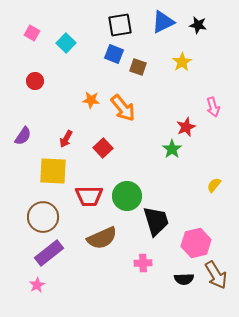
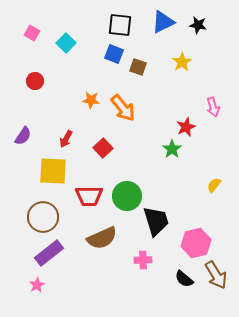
black square: rotated 15 degrees clockwise
pink cross: moved 3 px up
black semicircle: rotated 42 degrees clockwise
